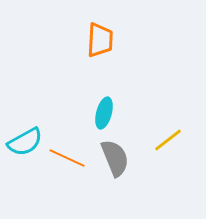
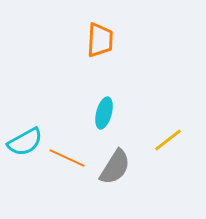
gray semicircle: moved 9 px down; rotated 54 degrees clockwise
